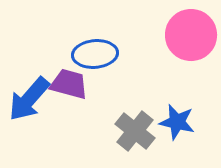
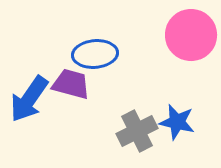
purple trapezoid: moved 2 px right
blue arrow: rotated 6 degrees counterclockwise
gray cross: moved 2 px right; rotated 24 degrees clockwise
